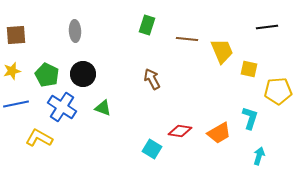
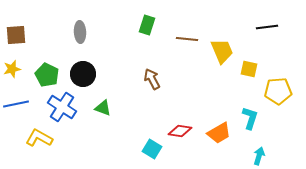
gray ellipse: moved 5 px right, 1 px down
yellow star: moved 2 px up
